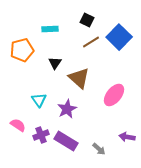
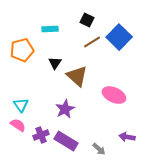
brown line: moved 1 px right
brown triangle: moved 2 px left, 2 px up
pink ellipse: rotated 75 degrees clockwise
cyan triangle: moved 18 px left, 5 px down
purple star: moved 2 px left
